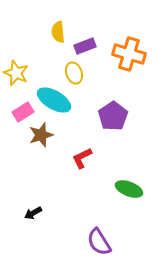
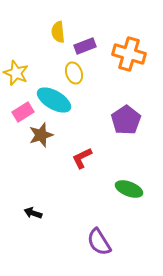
purple pentagon: moved 13 px right, 4 px down
black arrow: rotated 48 degrees clockwise
